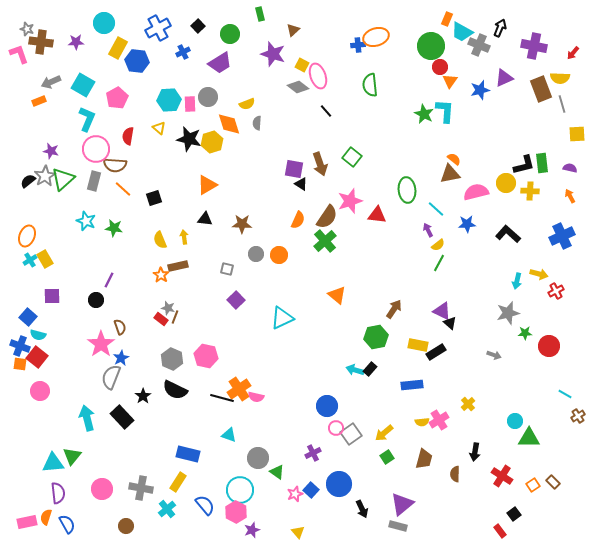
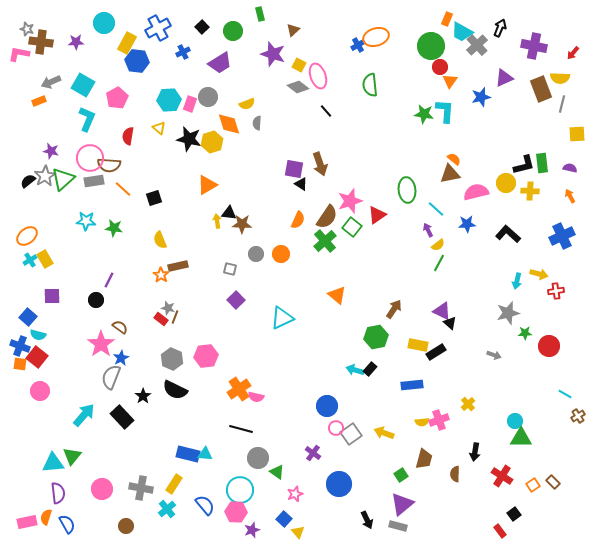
black square at (198, 26): moved 4 px right, 1 px down
green circle at (230, 34): moved 3 px right, 3 px up
blue cross at (358, 45): rotated 24 degrees counterclockwise
gray cross at (479, 45): moved 2 px left; rotated 25 degrees clockwise
yellow rectangle at (118, 48): moved 9 px right, 5 px up
pink L-shape at (19, 54): rotated 60 degrees counterclockwise
yellow square at (302, 65): moved 3 px left
blue star at (480, 90): moved 1 px right, 7 px down
pink rectangle at (190, 104): rotated 21 degrees clockwise
gray line at (562, 104): rotated 30 degrees clockwise
green star at (424, 114): rotated 18 degrees counterclockwise
pink circle at (96, 149): moved 6 px left, 9 px down
green square at (352, 157): moved 70 px down
brown semicircle at (115, 165): moved 6 px left
gray rectangle at (94, 181): rotated 66 degrees clockwise
red triangle at (377, 215): rotated 42 degrees counterclockwise
black triangle at (205, 219): moved 24 px right, 6 px up
cyan star at (86, 221): rotated 18 degrees counterclockwise
orange ellipse at (27, 236): rotated 30 degrees clockwise
yellow arrow at (184, 237): moved 33 px right, 16 px up
orange circle at (279, 255): moved 2 px right, 1 px up
gray square at (227, 269): moved 3 px right
red cross at (556, 291): rotated 21 degrees clockwise
brown semicircle at (120, 327): rotated 35 degrees counterclockwise
pink hexagon at (206, 356): rotated 20 degrees counterclockwise
black line at (222, 398): moved 19 px right, 31 px down
cyan arrow at (87, 418): moved 3 px left, 3 px up; rotated 55 degrees clockwise
pink cross at (439, 420): rotated 12 degrees clockwise
yellow arrow at (384, 433): rotated 60 degrees clockwise
cyan triangle at (229, 435): moved 24 px left, 19 px down; rotated 14 degrees counterclockwise
green triangle at (529, 438): moved 8 px left
purple cross at (313, 453): rotated 28 degrees counterclockwise
green square at (387, 457): moved 14 px right, 18 px down
yellow rectangle at (178, 482): moved 4 px left, 2 px down
blue square at (311, 490): moved 27 px left, 29 px down
black arrow at (362, 509): moved 5 px right, 11 px down
pink hexagon at (236, 512): rotated 25 degrees counterclockwise
